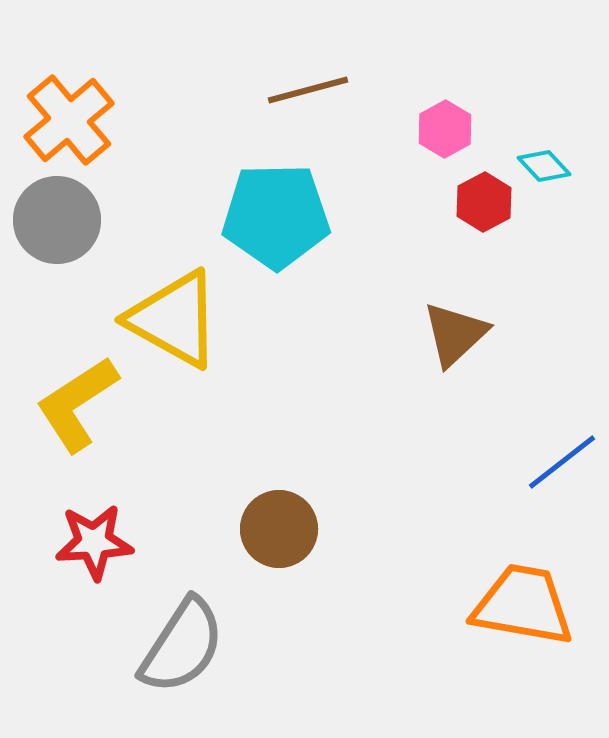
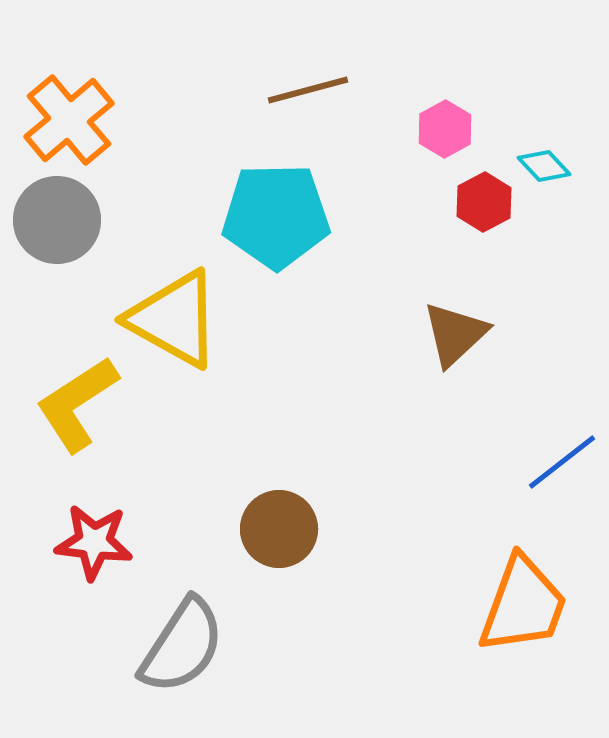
red star: rotated 10 degrees clockwise
orange trapezoid: rotated 100 degrees clockwise
